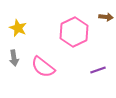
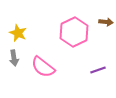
brown arrow: moved 5 px down
yellow star: moved 5 px down
